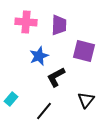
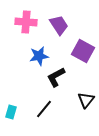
purple trapezoid: rotated 35 degrees counterclockwise
purple square: moved 1 px left; rotated 15 degrees clockwise
blue star: rotated 12 degrees clockwise
cyan rectangle: moved 13 px down; rotated 24 degrees counterclockwise
black line: moved 2 px up
